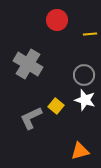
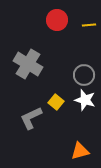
yellow line: moved 1 px left, 9 px up
yellow square: moved 4 px up
